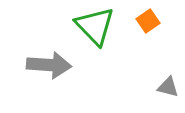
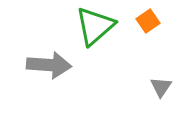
green triangle: rotated 33 degrees clockwise
gray triangle: moved 7 px left; rotated 50 degrees clockwise
